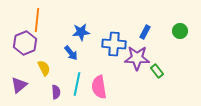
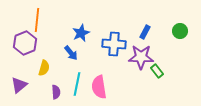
blue star: moved 1 px down; rotated 18 degrees counterclockwise
purple star: moved 4 px right, 1 px up
yellow semicircle: rotated 42 degrees clockwise
